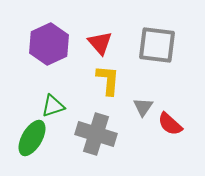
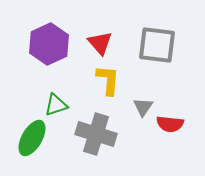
green triangle: moved 3 px right, 1 px up
red semicircle: rotated 36 degrees counterclockwise
